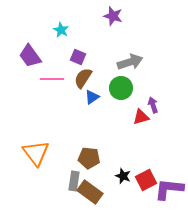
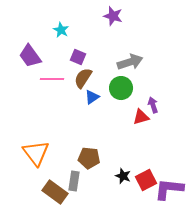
brown rectangle: moved 35 px left
